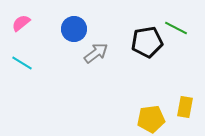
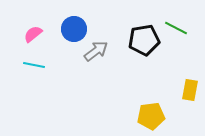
pink semicircle: moved 12 px right, 11 px down
black pentagon: moved 3 px left, 2 px up
gray arrow: moved 2 px up
cyan line: moved 12 px right, 2 px down; rotated 20 degrees counterclockwise
yellow rectangle: moved 5 px right, 17 px up
yellow pentagon: moved 3 px up
